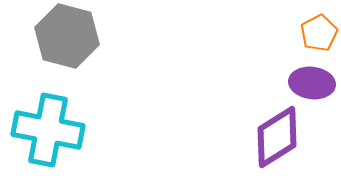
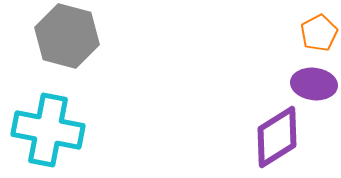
purple ellipse: moved 2 px right, 1 px down
